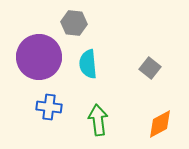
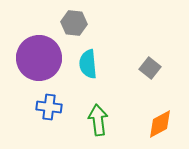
purple circle: moved 1 px down
